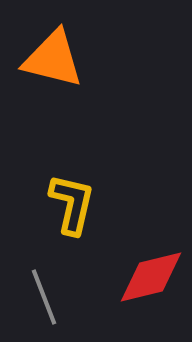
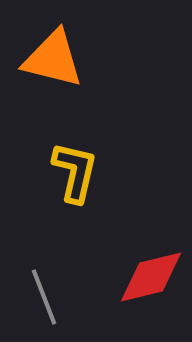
yellow L-shape: moved 3 px right, 32 px up
